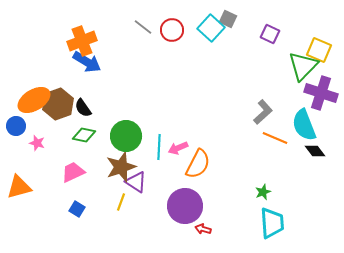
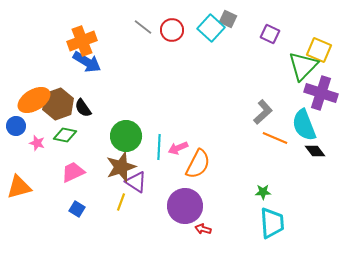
green diamond: moved 19 px left
green star: rotated 21 degrees clockwise
